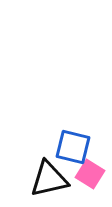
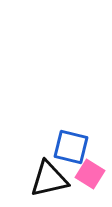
blue square: moved 2 px left
